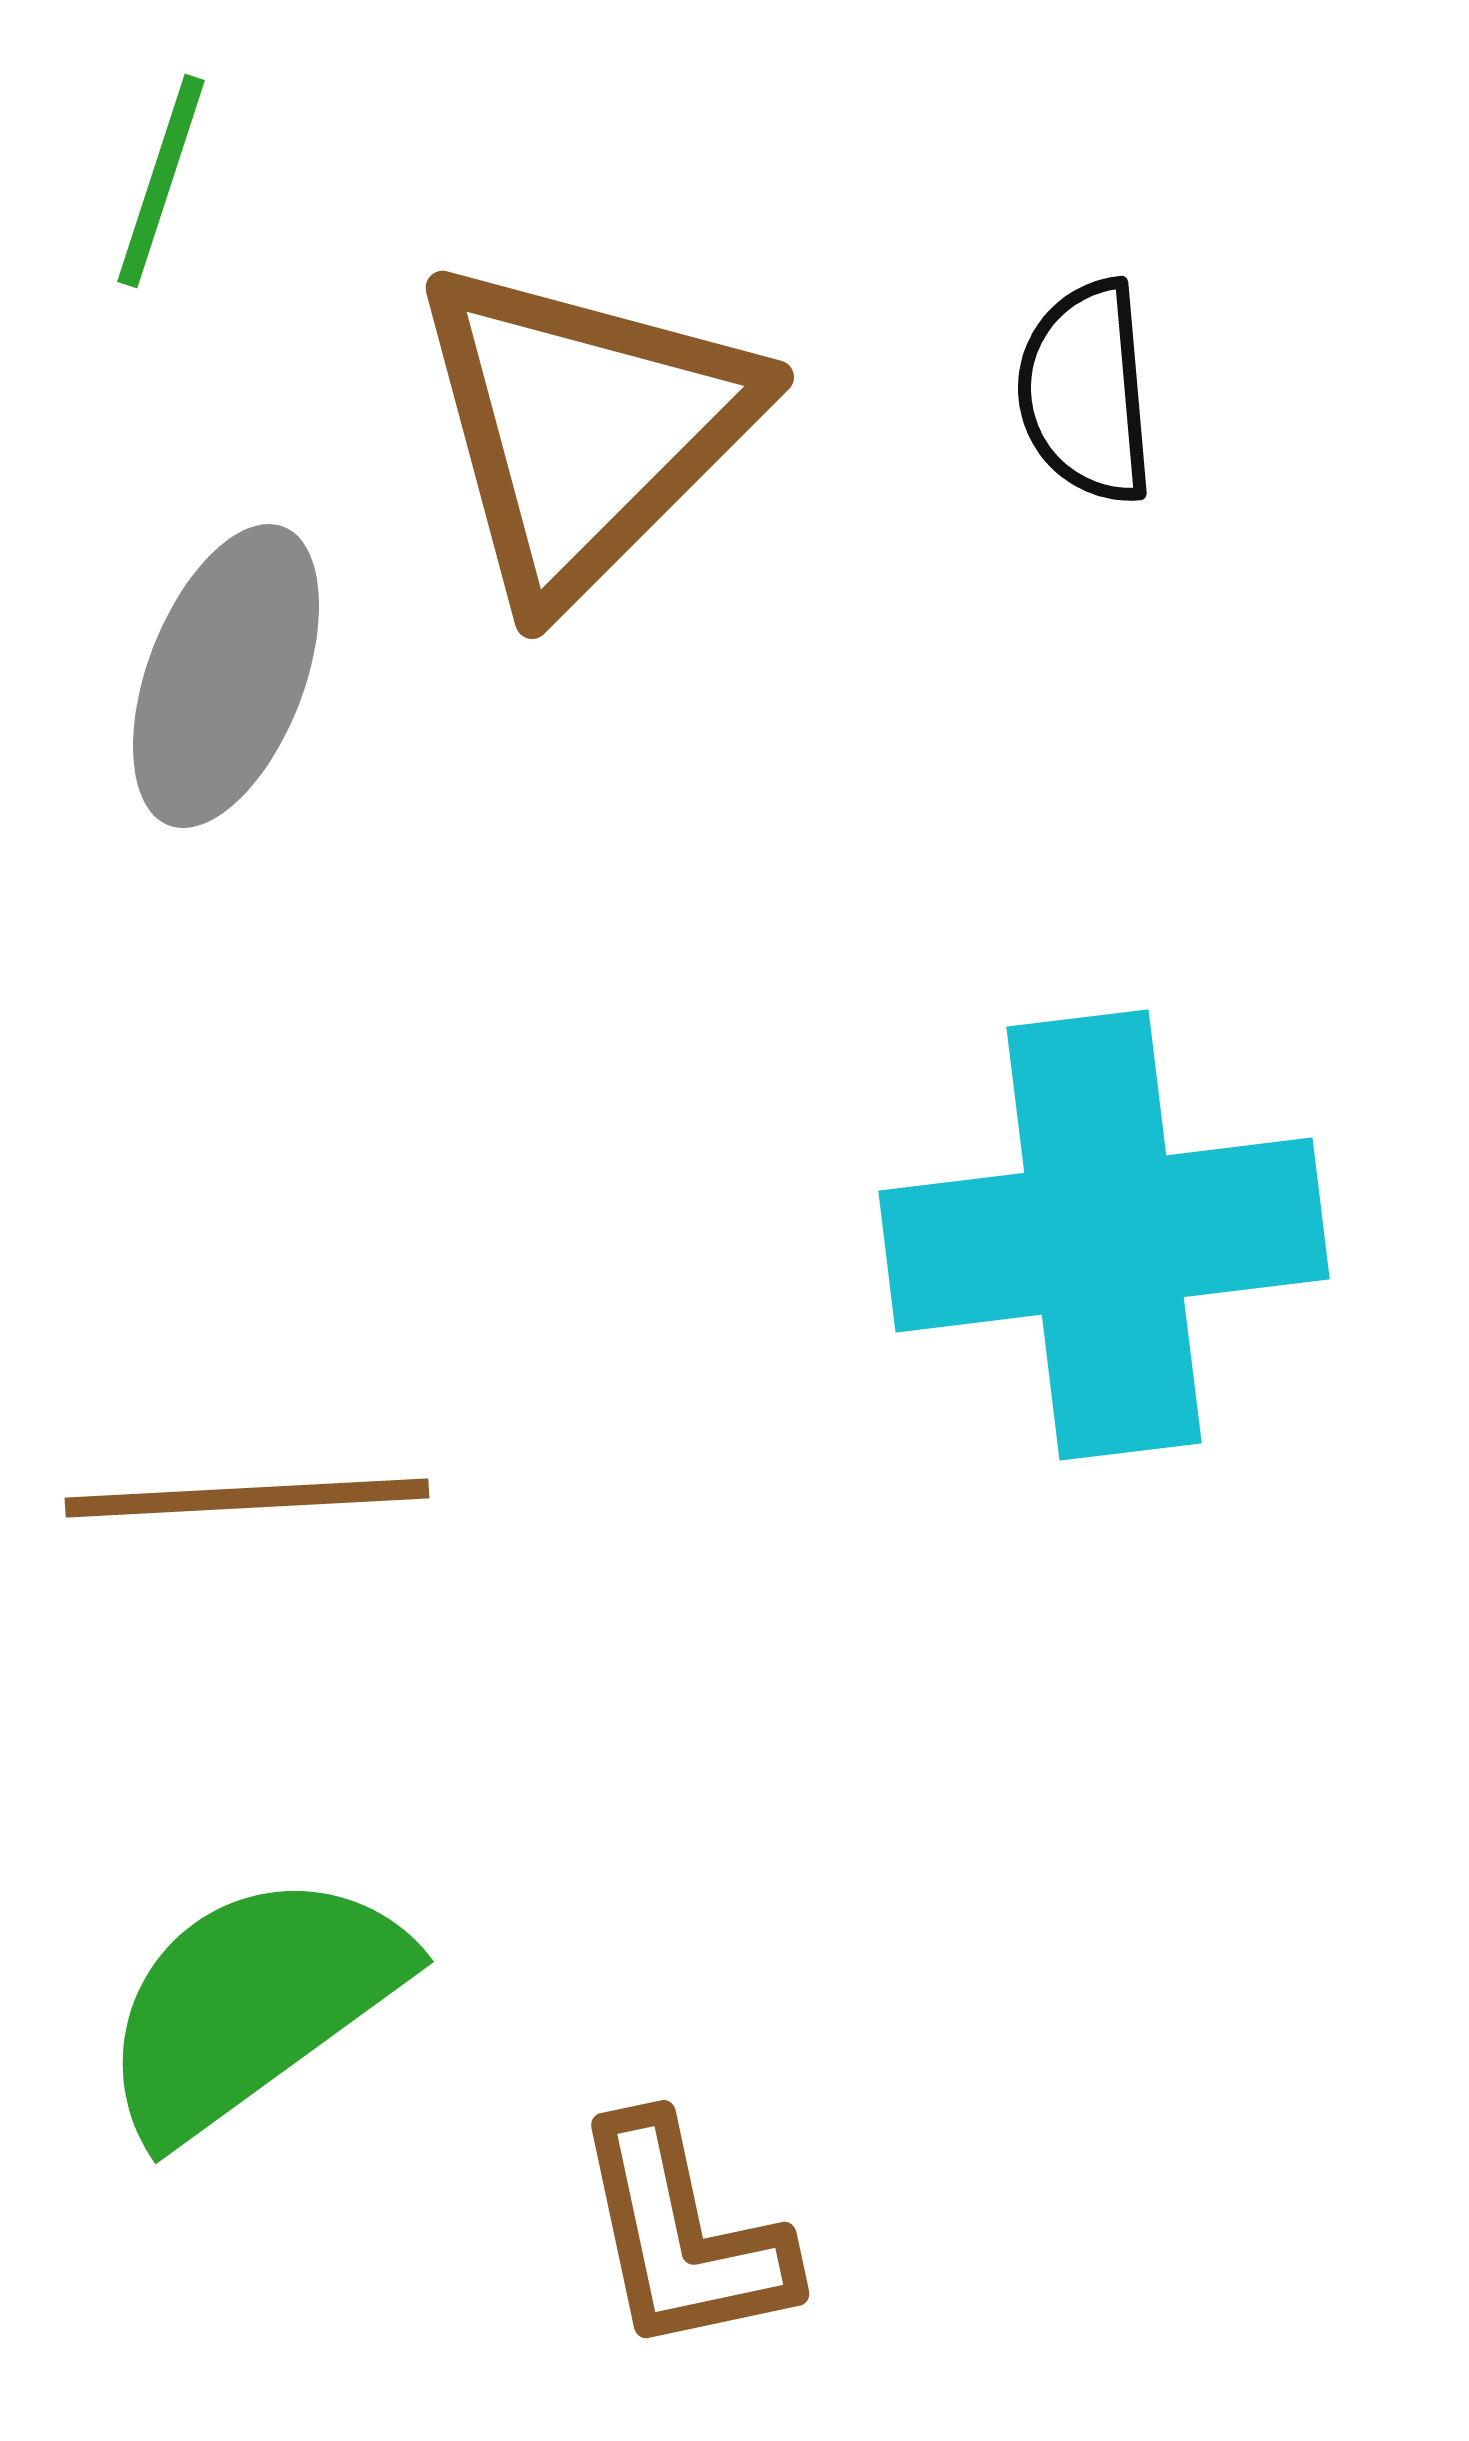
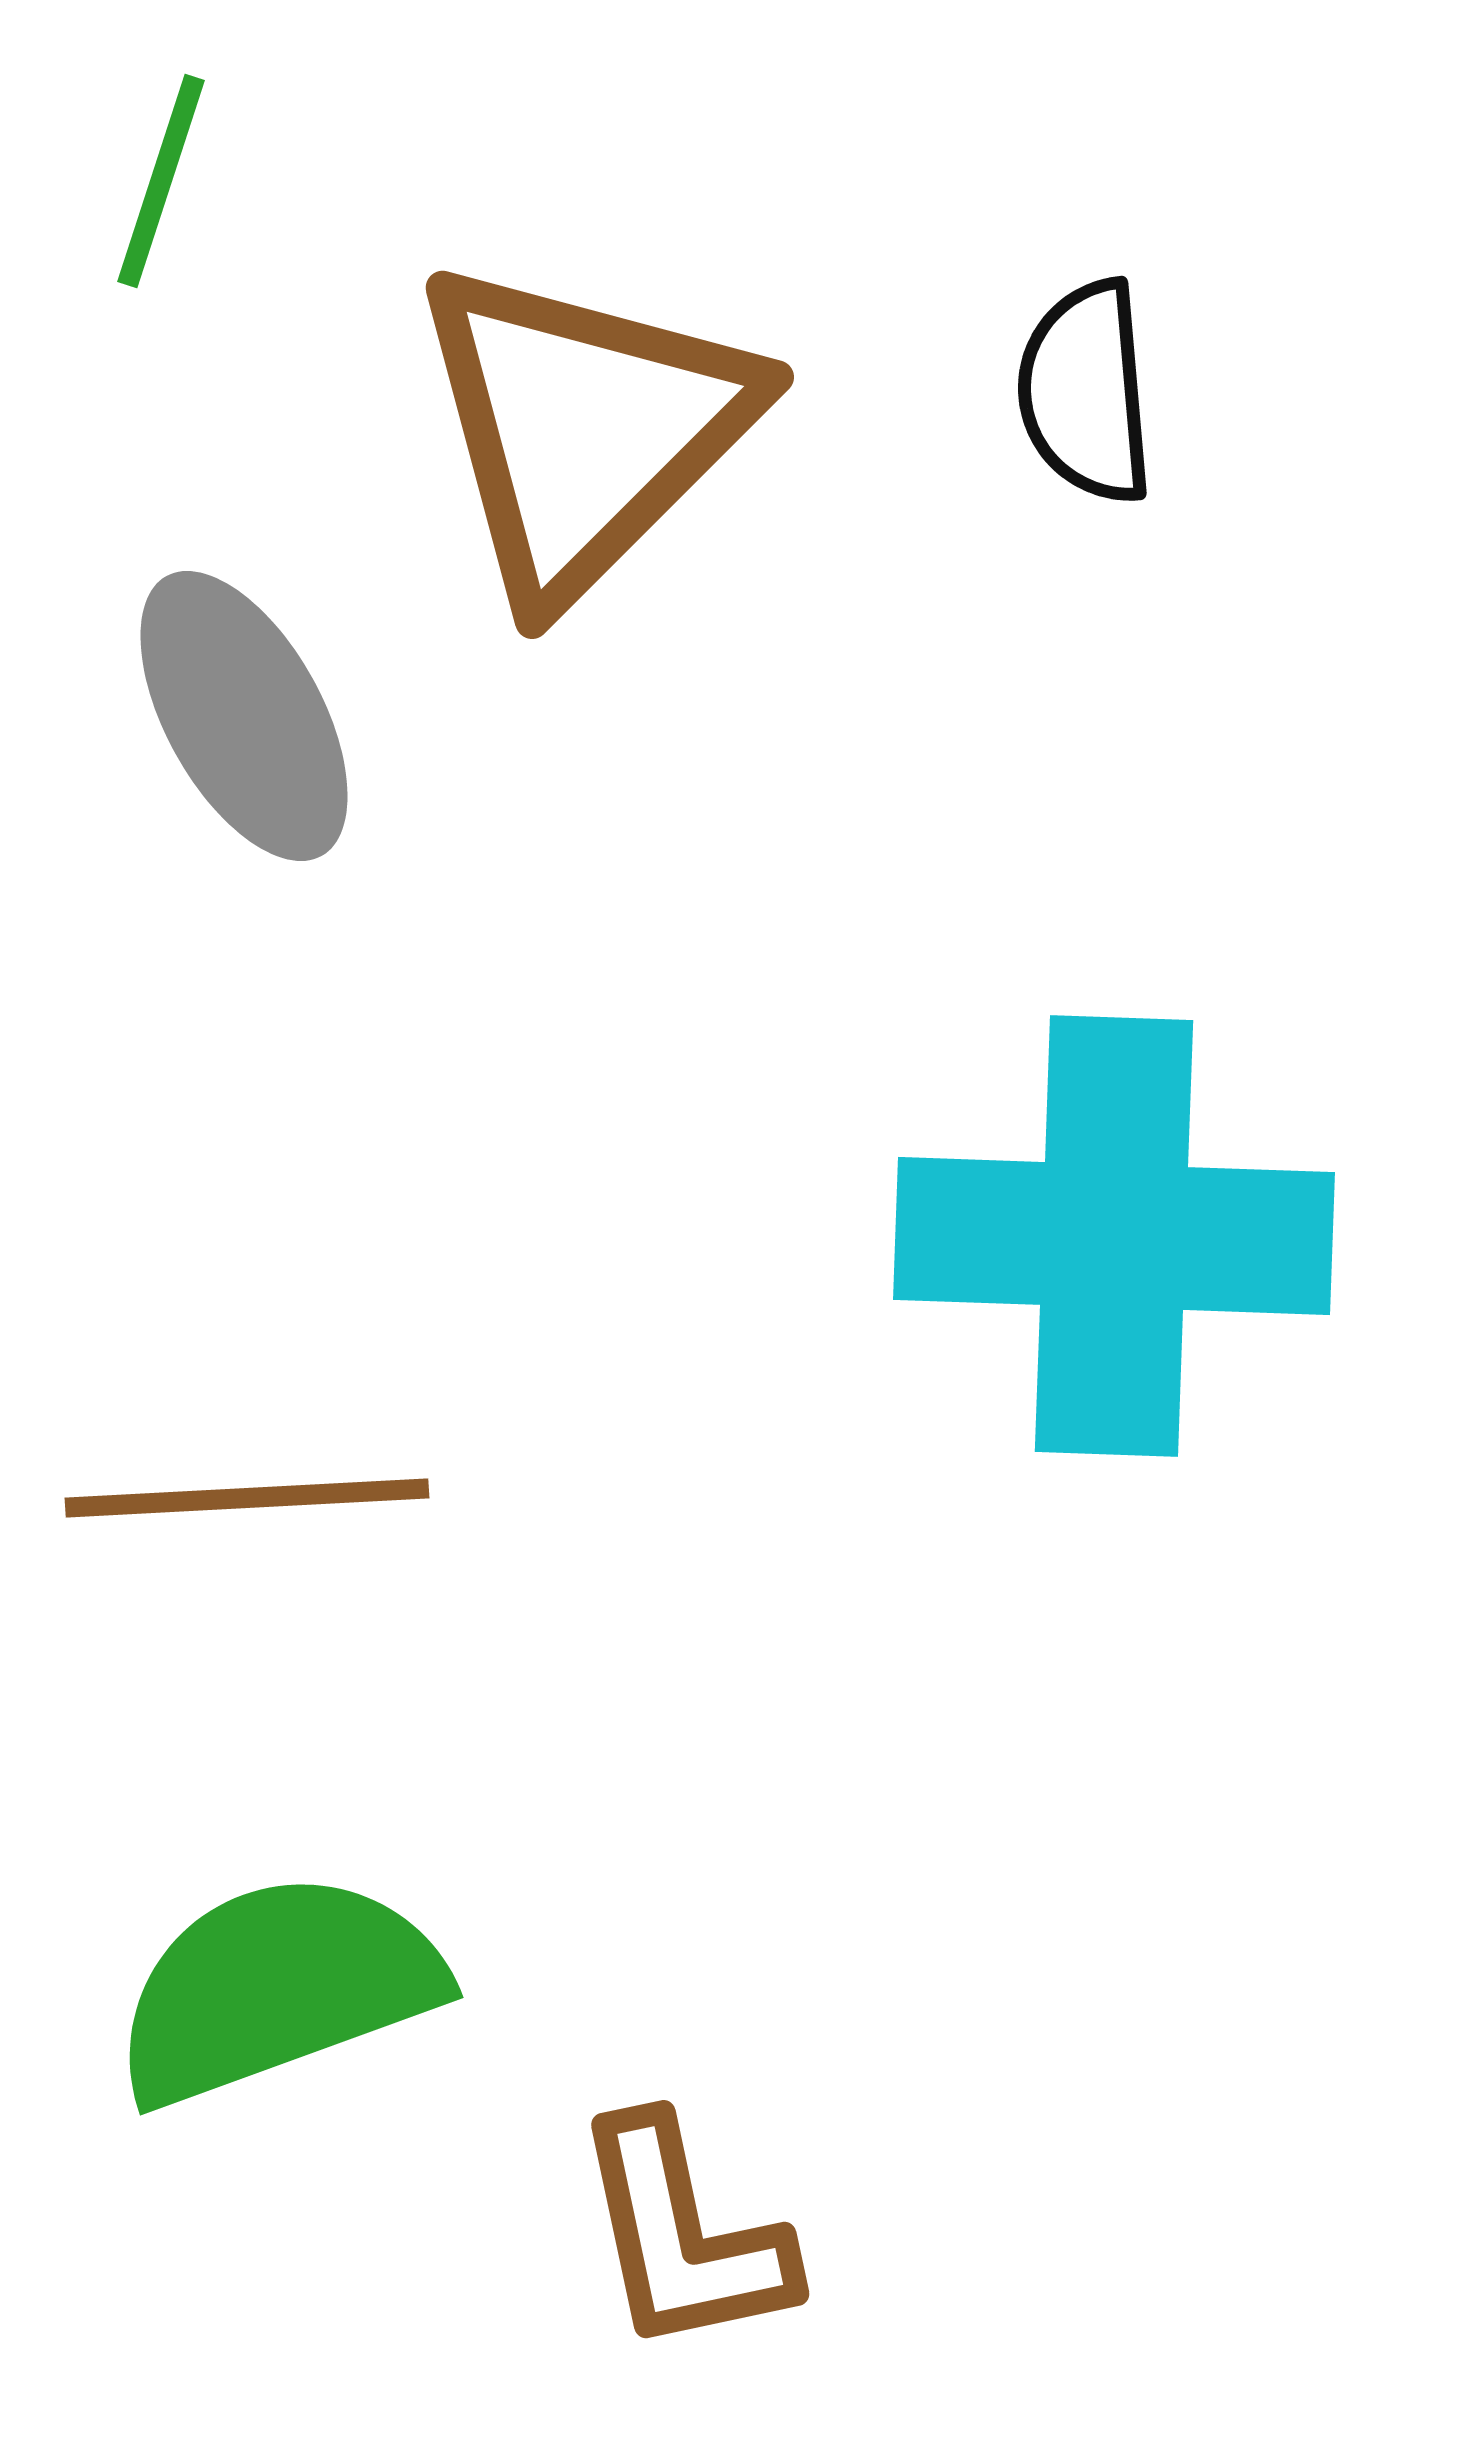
gray ellipse: moved 18 px right, 40 px down; rotated 50 degrees counterclockwise
cyan cross: moved 10 px right, 1 px down; rotated 9 degrees clockwise
green semicircle: moved 25 px right, 16 px up; rotated 16 degrees clockwise
